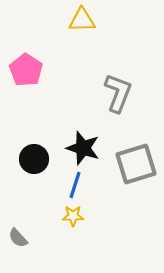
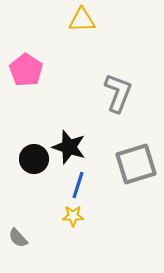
black star: moved 14 px left, 1 px up
blue line: moved 3 px right
